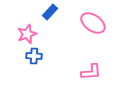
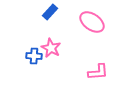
pink ellipse: moved 1 px left, 1 px up
pink star: moved 24 px right, 14 px down; rotated 24 degrees counterclockwise
pink L-shape: moved 7 px right
